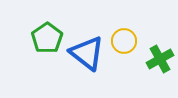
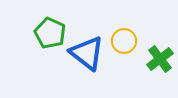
green pentagon: moved 3 px right, 5 px up; rotated 12 degrees counterclockwise
green cross: rotated 8 degrees counterclockwise
